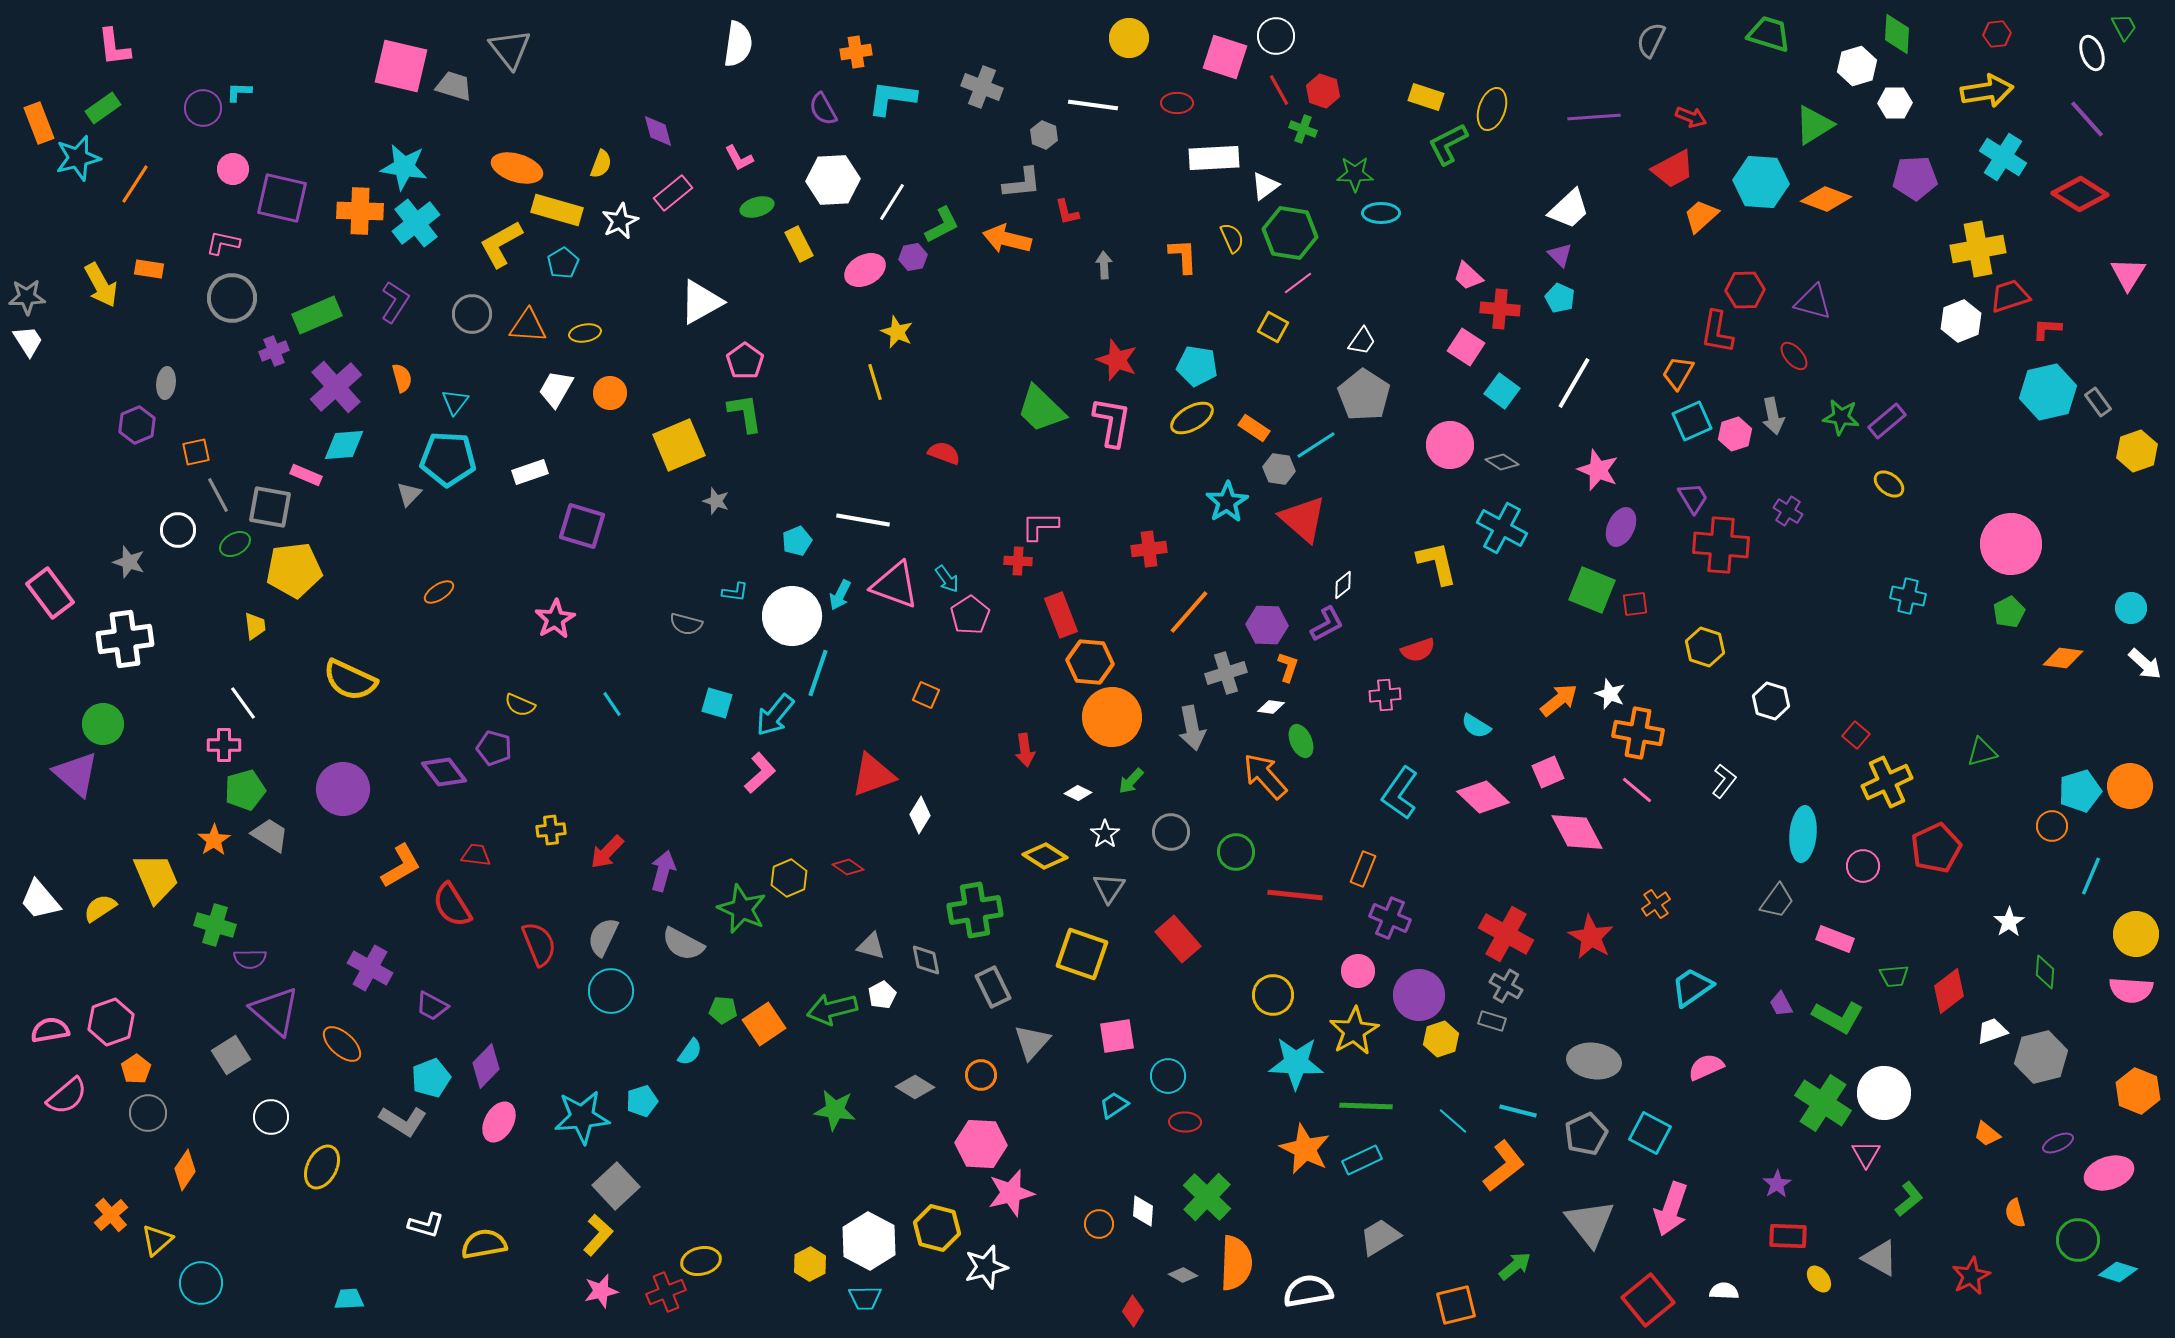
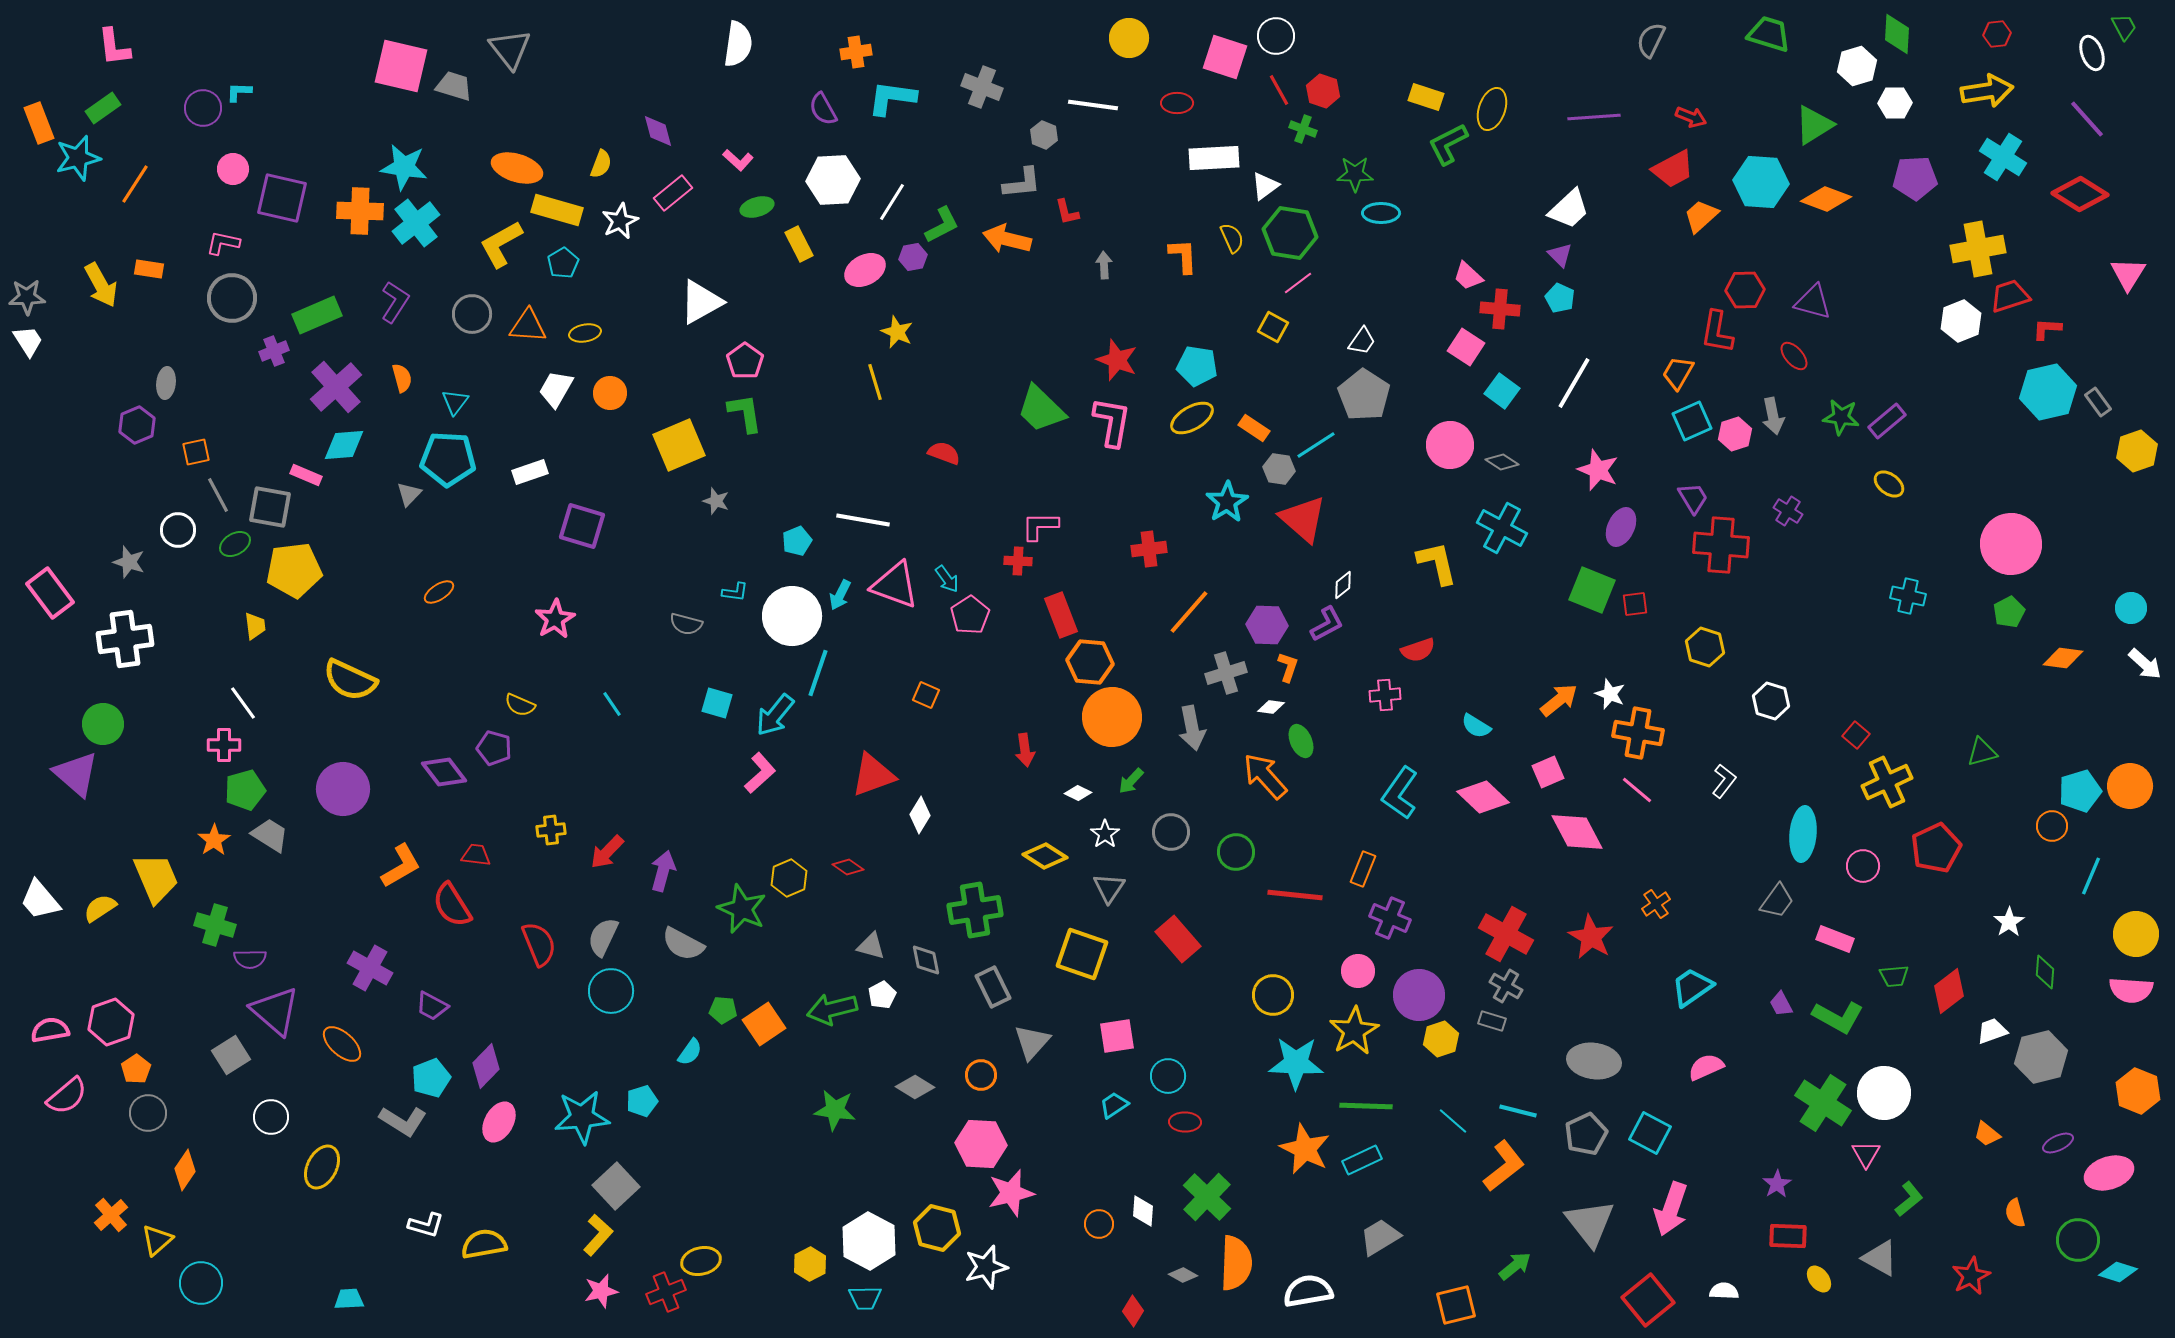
pink L-shape at (739, 158): moved 1 px left, 2 px down; rotated 20 degrees counterclockwise
